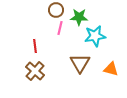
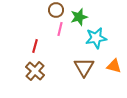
green star: rotated 18 degrees counterclockwise
pink line: moved 1 px down
cyan star: moved 1 px right, 2 px down
red line: rotated 24 degrees clockwise
brown triangle: moved 4 px right, 4 px down
orange triangle: moved 3 px right, 3 px up
